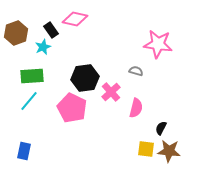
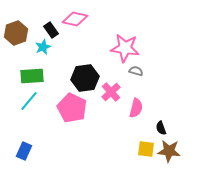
pink star: moved 33 px left, 4 px down
black semicircle: rotated 48 degrees counterclockwise
blue rectangle: rotated 12 degrees clockwise
